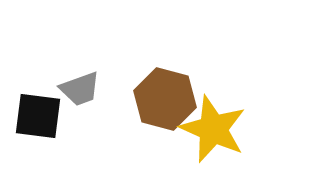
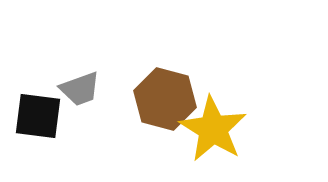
yellow star: rotated 8 degrees clockwise
